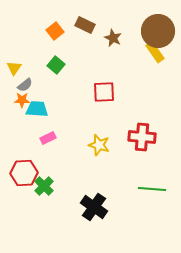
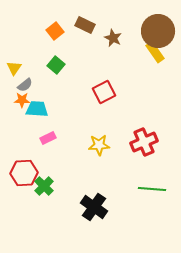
red square: rotated 25 degrees counterclockwise
red cross: moved 2 px right, 5 px down; rotated 28 degrees counterclockwise
yellow star: rotated 20 degrees counterclockwise
